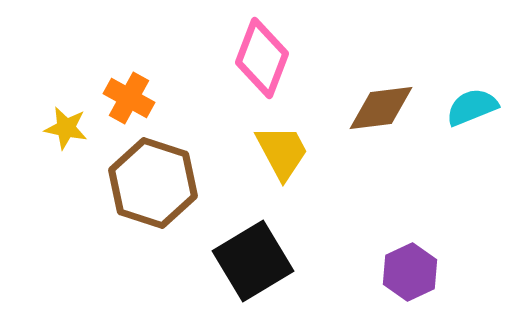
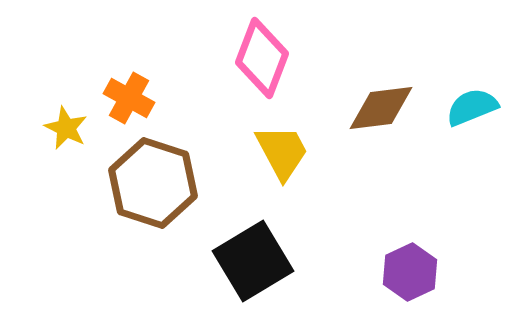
yellow star: rotated 15 degrees clockwise
